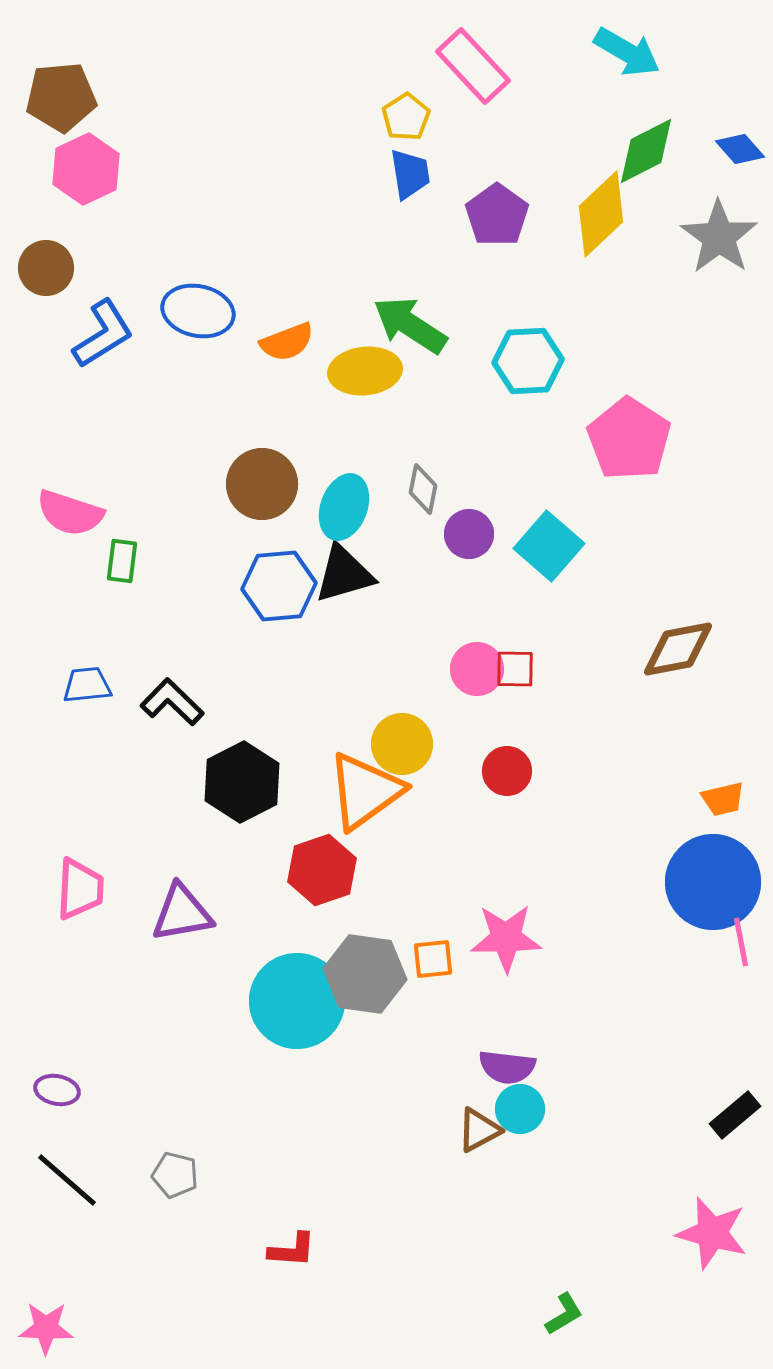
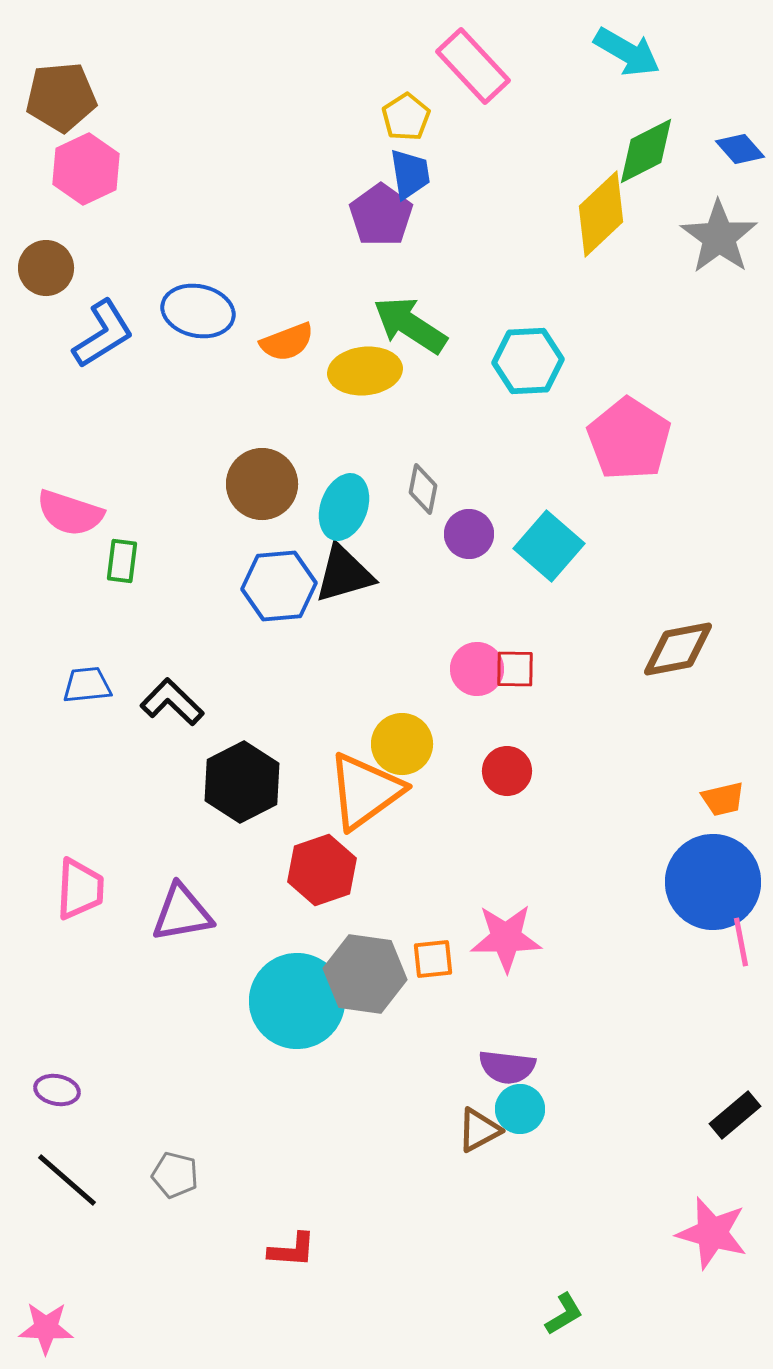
purple pentagon at (497, 215): moved 116 px left
